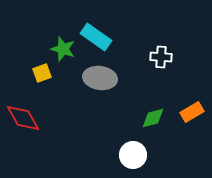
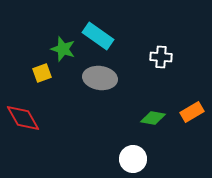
cyan rectangle: moved 2 px right, 1 px up
green diamond: rotated 25 degrees clockwise
white circle: moved 4 px down
